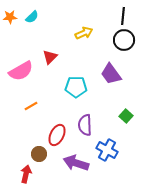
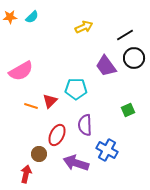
black line: moved 2 px right, 19 px down; rotated 54 degrees clockwise
yellow arrow: moved 6 px up
black circle: moved 10 px right, 18 px down
red triangle: moved 44 px down
purple trapezoid: moved 5 px left, 8 px up
cyan pentagon: moved 2 px down
orange line: rotated 48 degrees clockwise
green square: moved 2 px right, 6 px up; rotated 24 degrees clockwise
